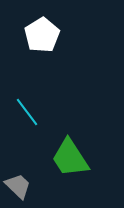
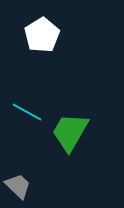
cyan line: rotated 24 degrees counterclockwise
green trapezoid: moved 26 px up; rotated 63 degrees clockwise
